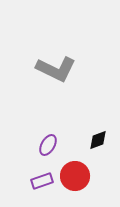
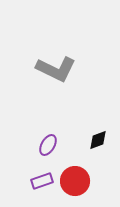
red circle: moved 5 px down
